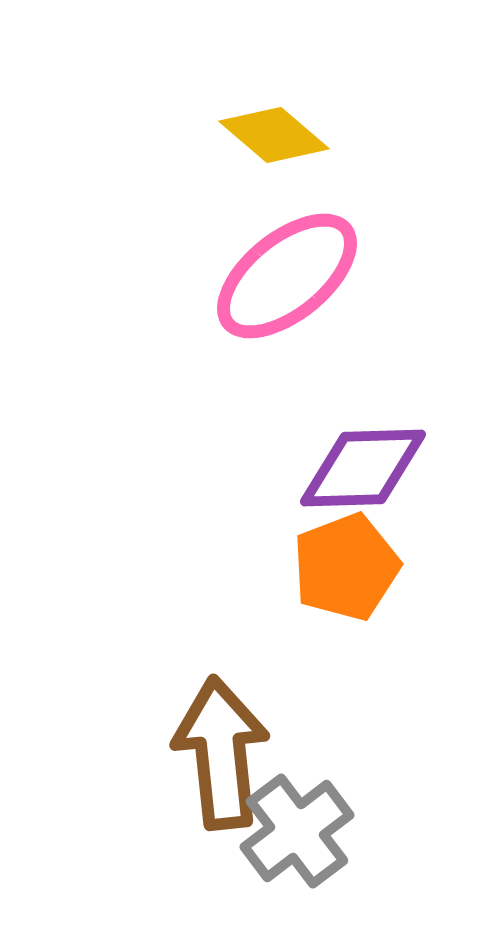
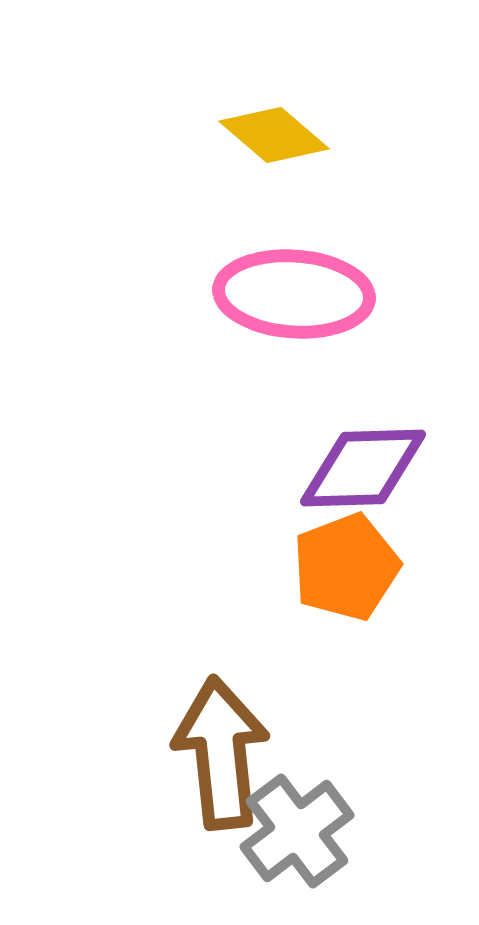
pink ellipse: moved 7 px right, 18 px down; rotated 43 degrees clockwise
